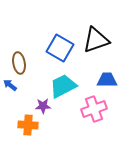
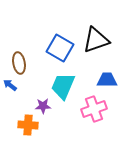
cyan trapezoid: rotated 40 degrees counterclockwise
